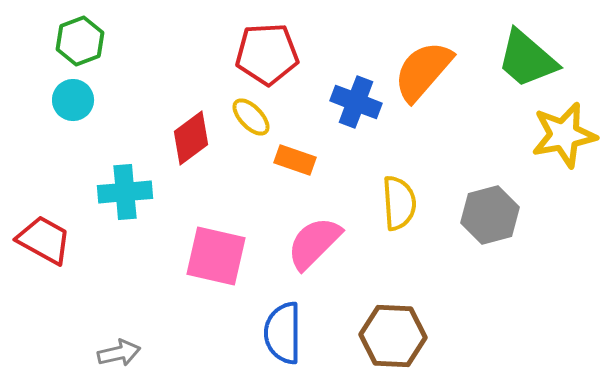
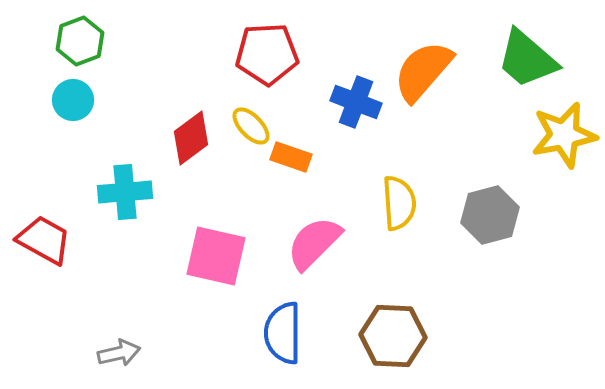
yellow ellipse: moved 9 px down
orange rectangle: moved 4 px left, 3 px up
